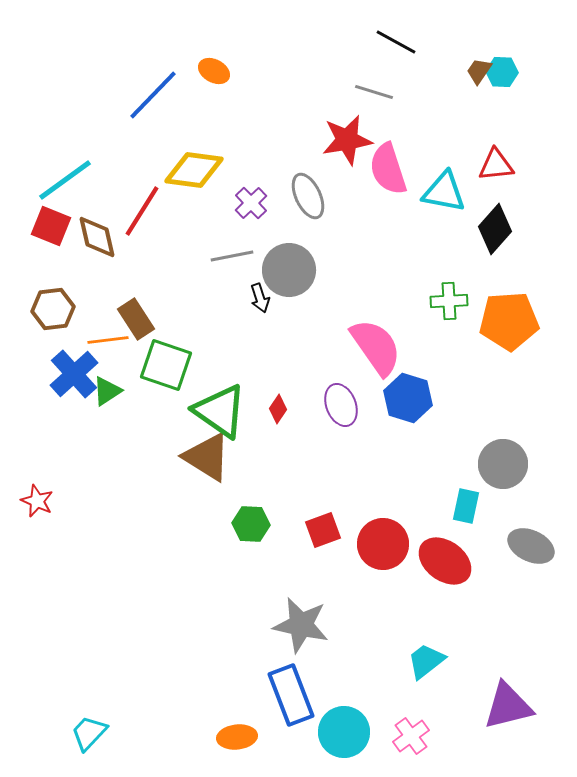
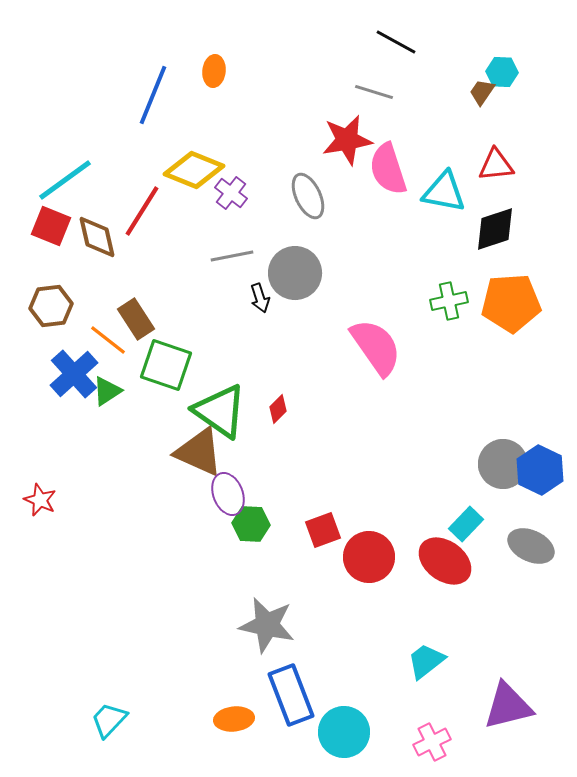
orange ellipse at (214, 71): rotated 68 degrees clockwise
brown trapezoid at (479, 71): moved 3 px right, 21 px down
blue line at (153, 95): rotated 22 degrees counterclockwise
yellow diamond at (194, 170): rotated 14 degrees clockwise
purple cross at (251, 203): moved 20 px left, 10 px up; rotated 8 degrees counterclockwise
black diamond at (495, 229): rotated 30 degrees clockwise
gray circle at (289, 270): moved 6 px right, 3 px down
green cross at (449, 301): rotated 9 degrees counterclockwise
brown hexagon at (53, 309): moved 2 px left, 3 px up
orange pentagon at (509, 321): moved 2 px right, 18 px up
orange line at (108, 340): rotated 45 degrees clockwise
blue hexagon at (408, 398): moved 132 px right, 72 px down; rotated 9 degrees clockwise
purple ellipse at (341, 405): moved 113 px left, 89 px down
red diamond at (278, 409): rotated 12 degrees clockwise
brown triangle at (207, 457): moved 8 px left, 5 px up; rotated 8 degrees counterclockwise
red star at (37, 501): moved 3 px right, 1 px up
cyan rectangle at (466, 506): moved 18 px down; rotated 32 degrees clockwise
red circle at (383, 544): moved 14 px left, 13 px down
gray star at (301, 625): moved 34 px left
cyan trapezoid at (89, 733): moved 20 px right, 13 px up
pink cross at (411, 736): moved 21 px right, 6 px down; rotated 9 degrees clockwise
orange ellipse at (237, 737): moved 3 px left, 18 px up
